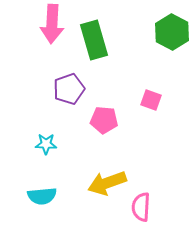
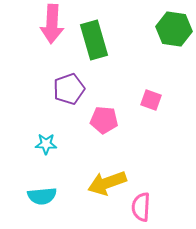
green hexagon: moved 2 px right, 3 px up; rotated 20 degrees counterclockwise
